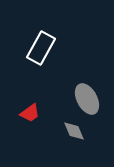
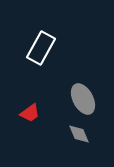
gray ellipse: moved 4 px left
gray diamond: moved 5 px right, 3 px down
